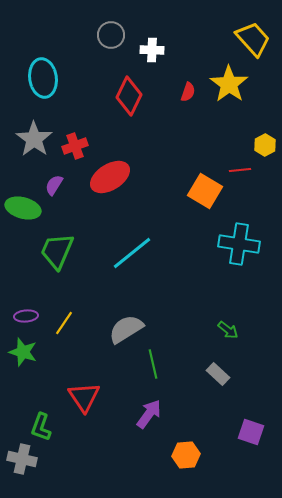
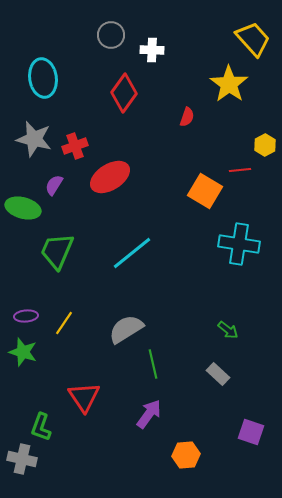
red semicircle: moved 1 px left, 25 px down
red diamond: moved 5 px left, 3 px up; rotated 9 degrees clockwise
gray star: rotated 21 degrees counterclockwise
